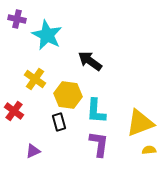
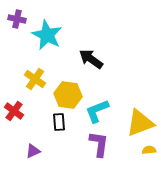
black arrow: moved 1 px right, 2 px up
cyan L-shape: moved 1 px right; rotated 64 degrees clockwise
black rectangle: rotated 12 degrees clockwise
